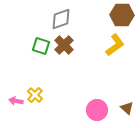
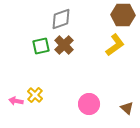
brown hexagon: moved 1 px right
green square: rotated 30 degrees counterclockwise
pink circle: moved 8 px left, 6 px up
